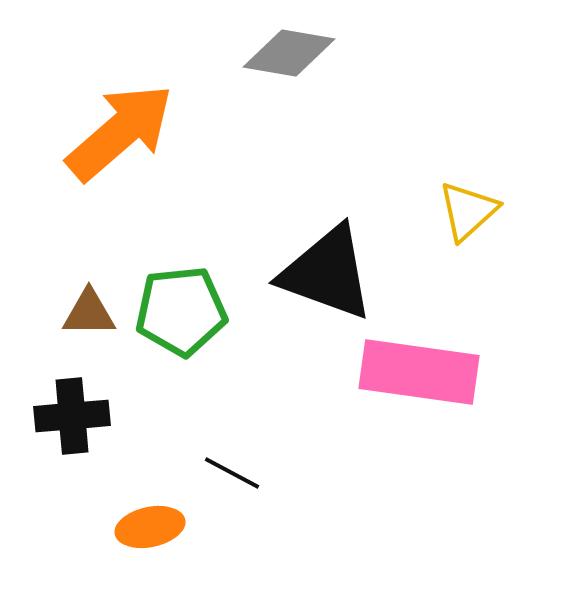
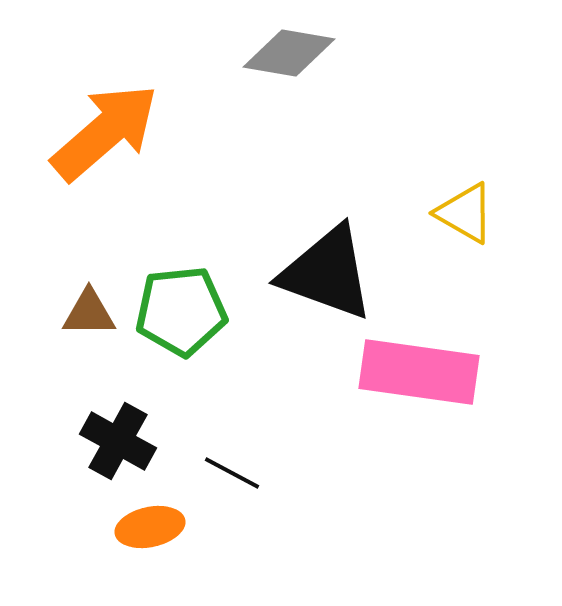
orange arrow: moved 15 px left
yellow triangle: moved 3 px left, 2 px down; rotated 48 degrees counterclockwise
black cross: moved 46 px right, 25 px down; rotated 34 degrees clockwise
